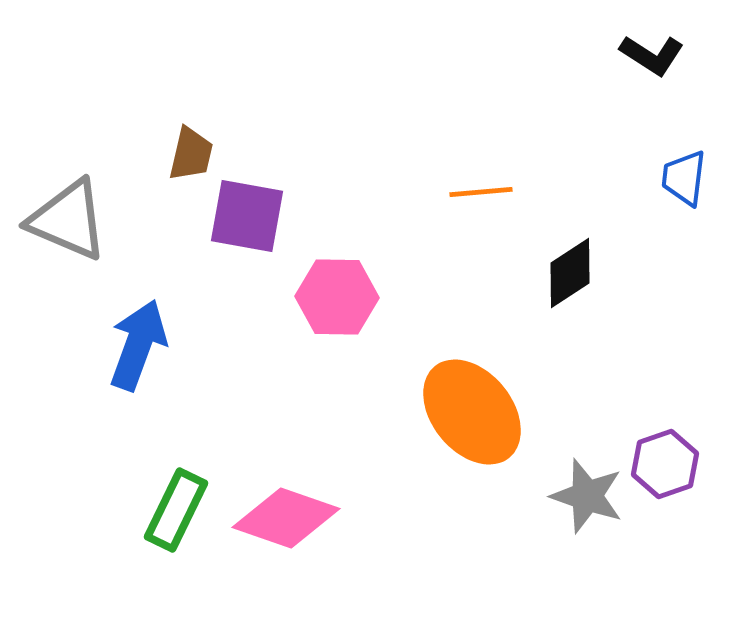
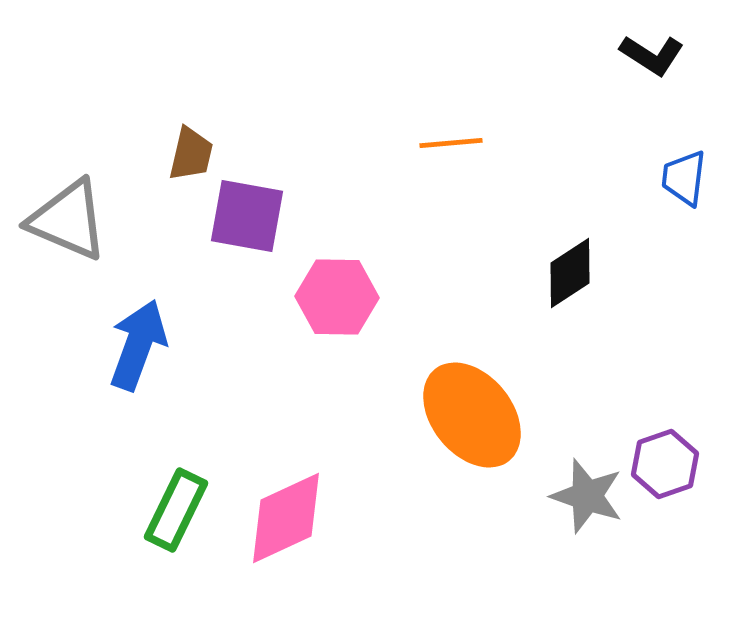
orange line: moved 30 px left, 49 px up
orange ellipse: moved 3 px down
pink diamond: rotated 44 degrees counterclockwise
